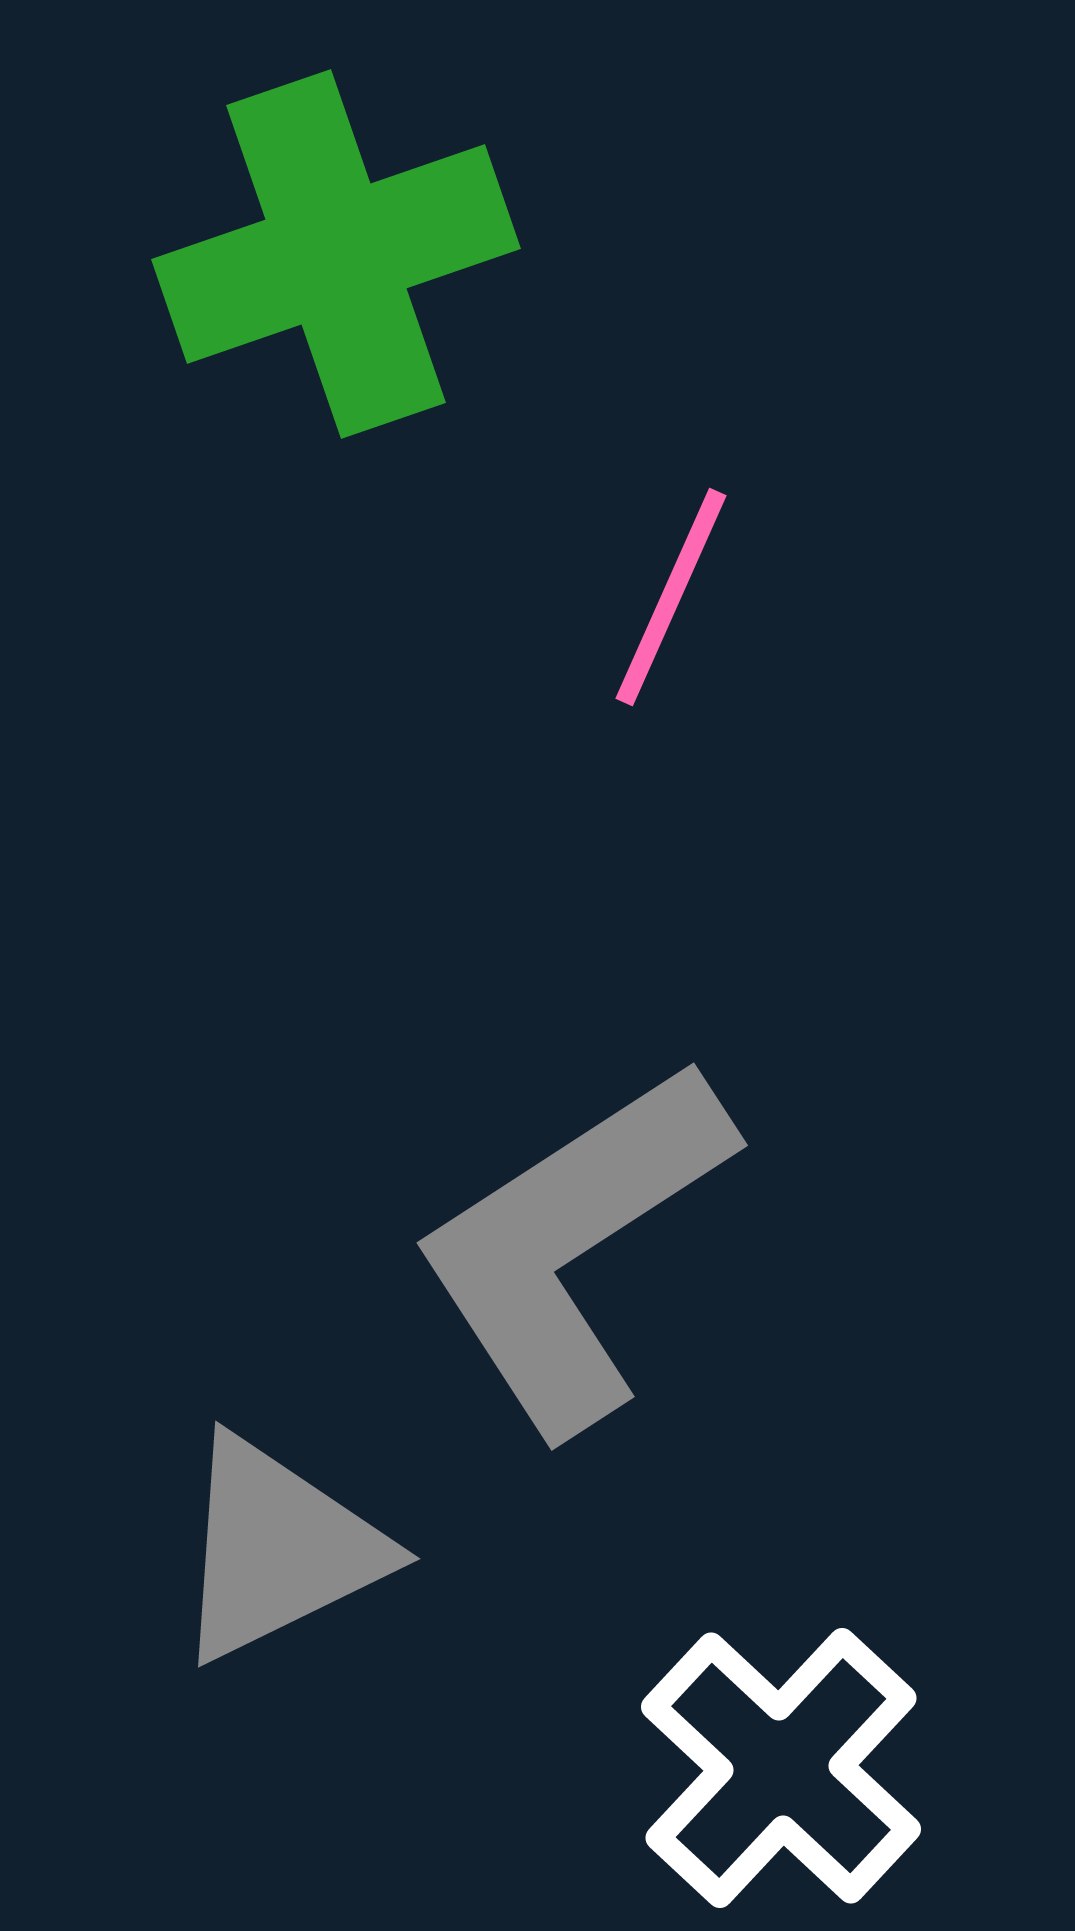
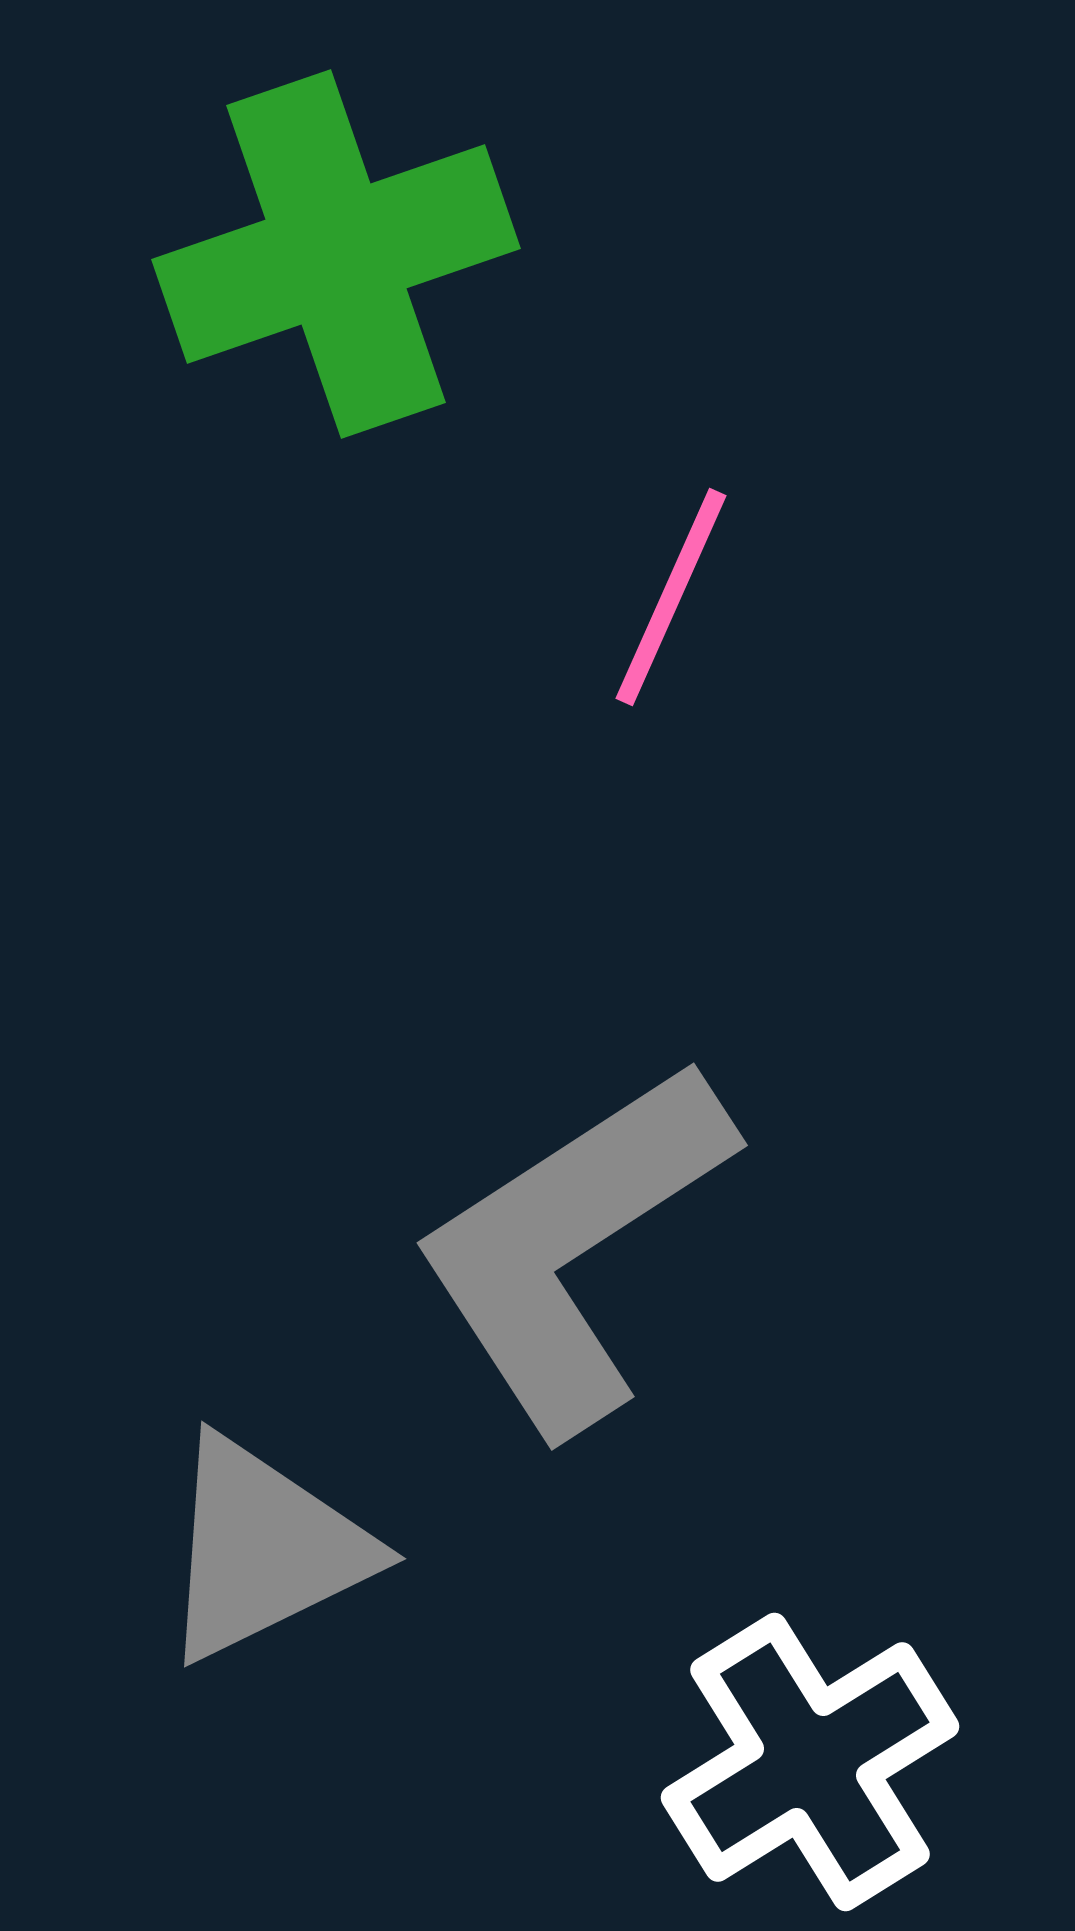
gray triangle: moved 14 px left
white cross: moved 29 px right, 6 px up; rotated 15 degrees clockwise
